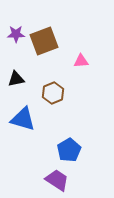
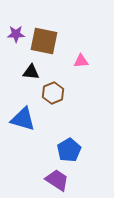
brown square: rotated 32 degrees clockwise
black triangle: moved 15 px right, 7 px up; rotated 18 degrees clockwise
